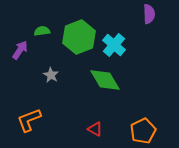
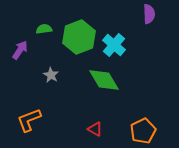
green semicircle: moved 2 px right, 2 px up
green diamond: moved 1 px left
